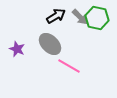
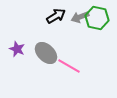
gray arrow: rotated 114 degrees clockwise
gray ellipse: moved 4 px left, 9 px down
